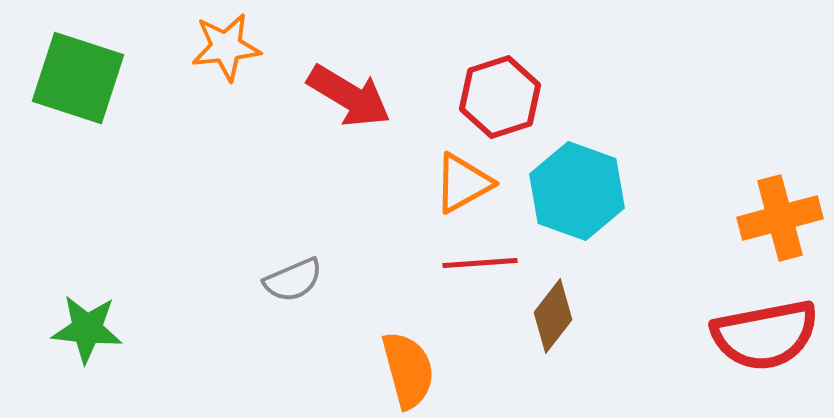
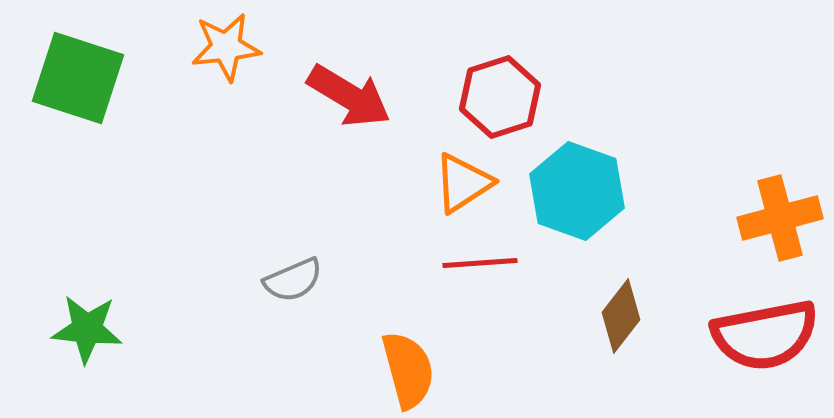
orange triangle: rotated 4 degrees counterclockwise
brown diamond: moved 68 px right
